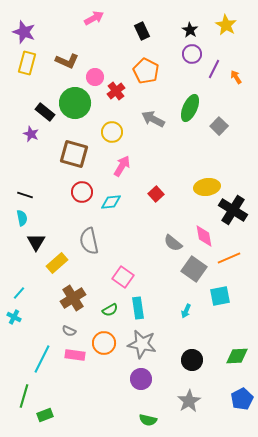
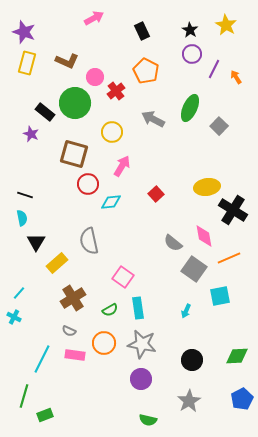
red circle at (82, 192): moved 6 px right, 8 px up
